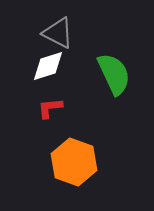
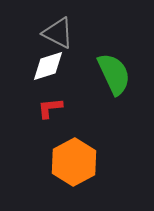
orange hexagon: rotated 12 degrees clockwise
